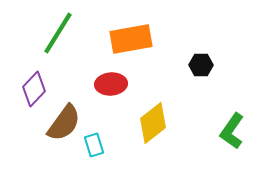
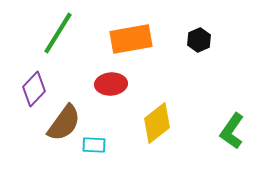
black hexagon: moved 2 px left, 25 px up; rotated 25 degrees counterclockwise
yellow diamond: moved 4 px right
cyan rectangle: rotated 70 degrees counterclockwise
